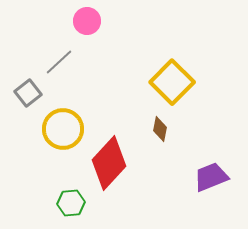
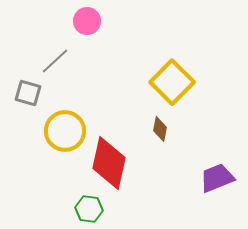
gray line: moved 4 px left, 1 px up
gray square: rotated 36 degrees counterclockwise
yellow circle: moved 2 px right, 2 px down
red diamond: rotated 30 degrees counterclockwise
purple trapezoid: moved 6 px right, 1 px down
green hexagon: moved 18 px right, 6 px down; rotated 12 degrees clockwise
